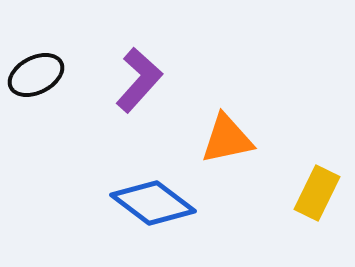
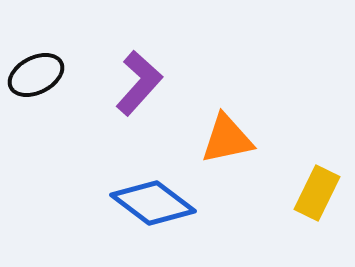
purple L-shape: moved 3 px down
